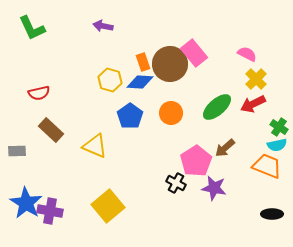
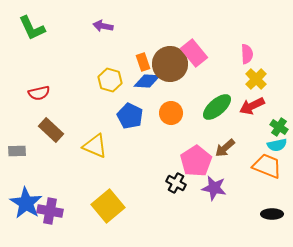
pink semicircle: rotated 60 degrees clockwise
blue diamond: moved 7 px right, 1 px up
red arrow: moved 1 px left, 2 px down
blue pentagon: rotated 10 degrees counterclockwise
